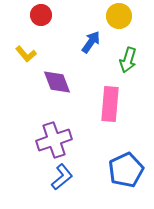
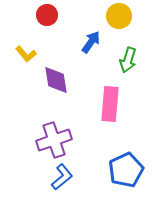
red circle: moved 6 px right
purple diamond: moved 1 px left, 2 px up; rotated 12 degrees clockwise
